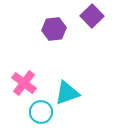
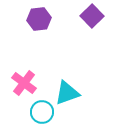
purple hexagon: moved 15 px left, 10 px up
cyan circle: moved 1 px right
